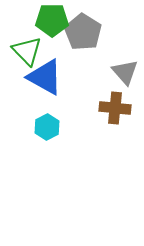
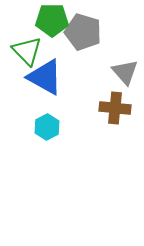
gray pentagon: rotated 15 degrees counterclockwise
